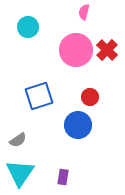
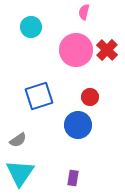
cyan circle: moved 3 px right
purple rectangle: moved 10 px right, 1 px down
